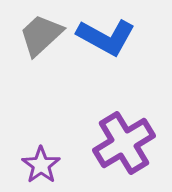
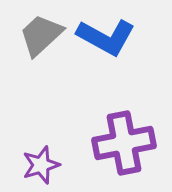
purple cross: rotated 20 degrees clockwise
purple star: rotated 18 degrees clockwise
